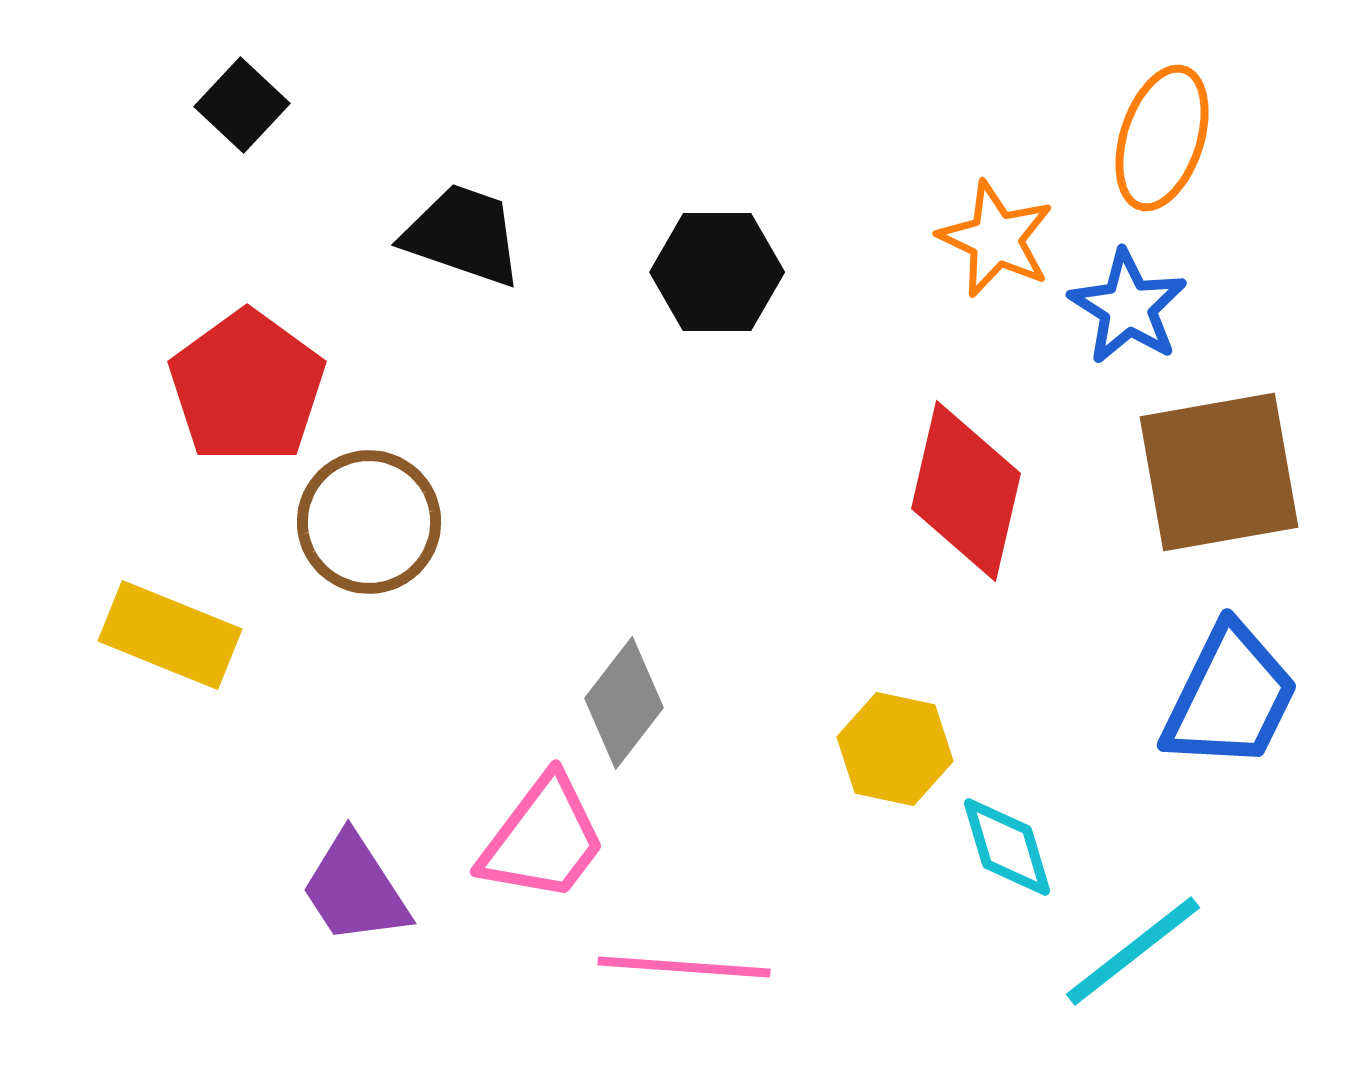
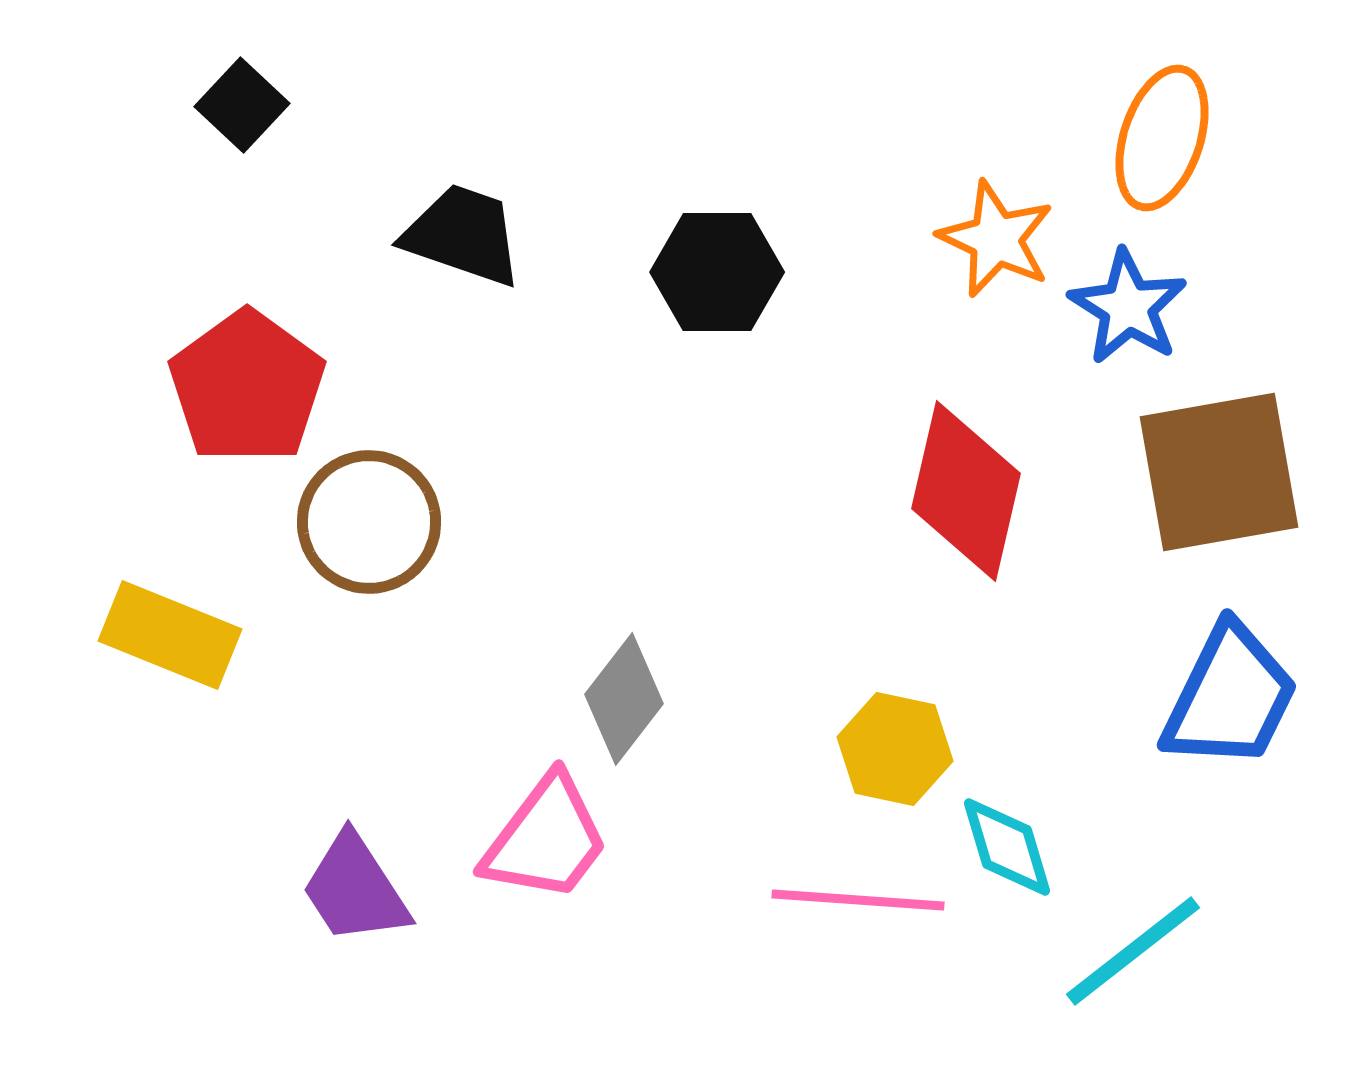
gray diamond: moved 4 px up
pink trapezoid: moved 3 px right
pink line: moved 174 px right, 67 px up
